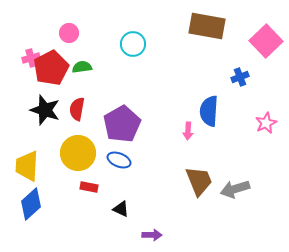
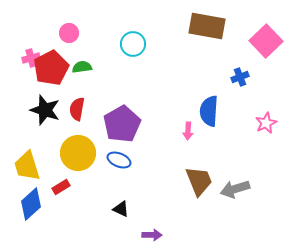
yellow trapezoid: rotated 20 degrees counterclockwise
red rectangle: moved 28 px left; rotated 42 degrees counterclockwise
